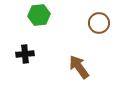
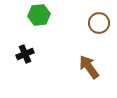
black cross: rotated 18 degrees counterclockwise
brown arrow: moved 10 px right
